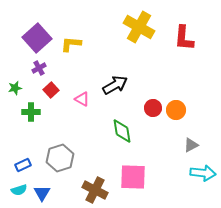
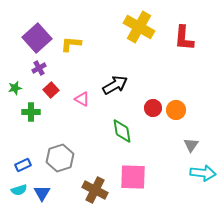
gray triangle: rotated 28 degrees counterclockwise
